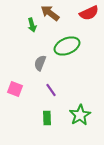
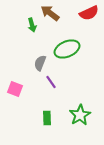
green ellipse: moved 3 px down
purple line: moved 8 px up
